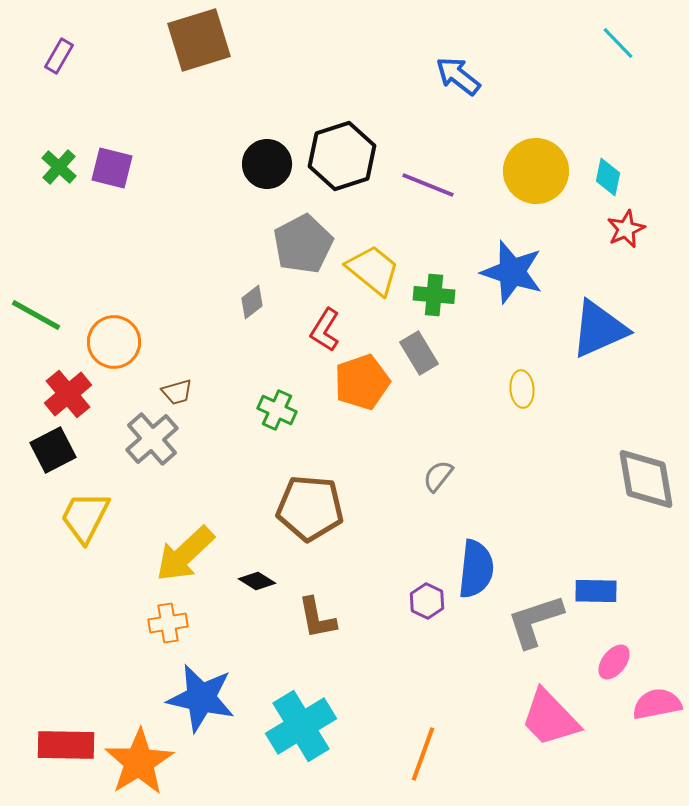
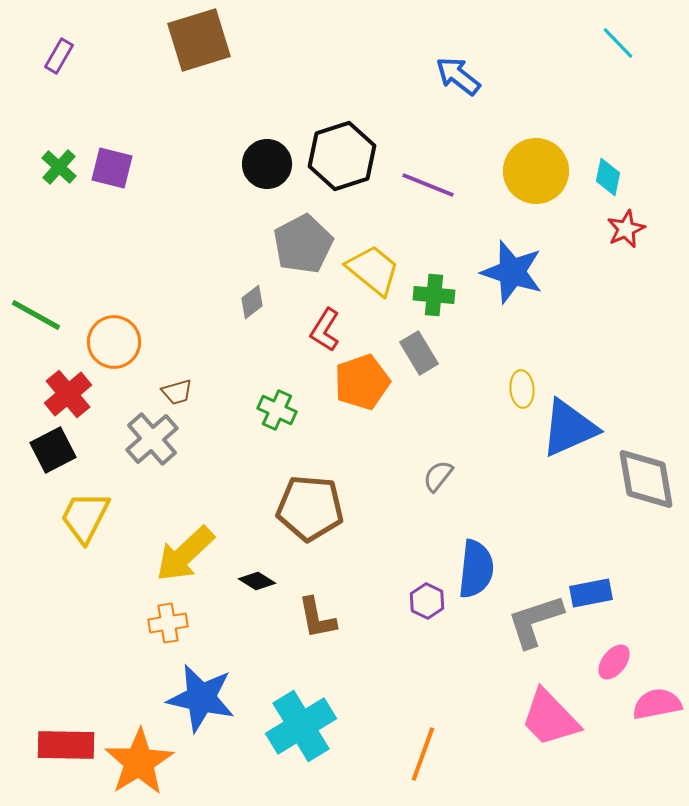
blue triangle at (599, 329): moved 30 px left, 99 px down
blue rectangle at (596, 591): moved 5 px left, 2 px down; rotated 12 degrees counterclockwise
